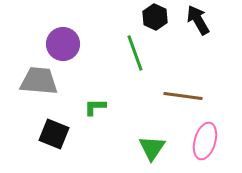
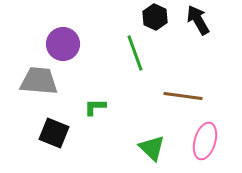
black square: moved 1 px up
green triangle: rotated 20 degrees counterclockwise
